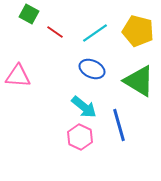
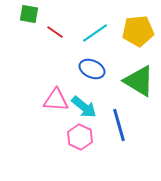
green square: rotated 18 degrees counterclockwise
yellow pentagon: rotated 20 degrees counterclockwise
pink triangle: moved 38 px right, 24 px down
